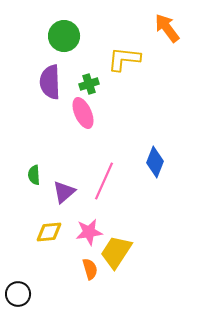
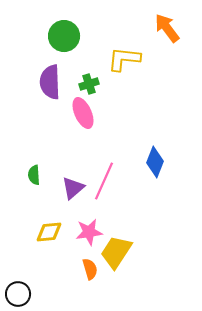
purple triangle: moved 9 px right, 4 px up
